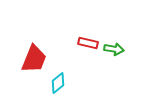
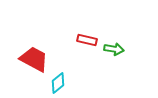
red rectangle: moved 1 px left, 3 px up
red trapezoid: rotated 84 degrees counterclockwise
